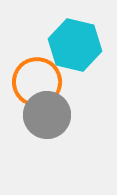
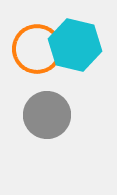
orange circle: moved 33 px up
